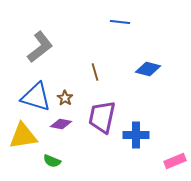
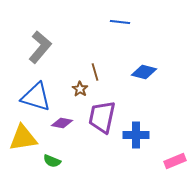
gray L-shape: rotated 12 degrees counterclockwise
blue diamond: moved 4 px left, 3 px down
brown star: moved 15 px right, 9 px up
purple diamond: moved 1 px right, 1 px up
yellow triangle: moved 2 px down
